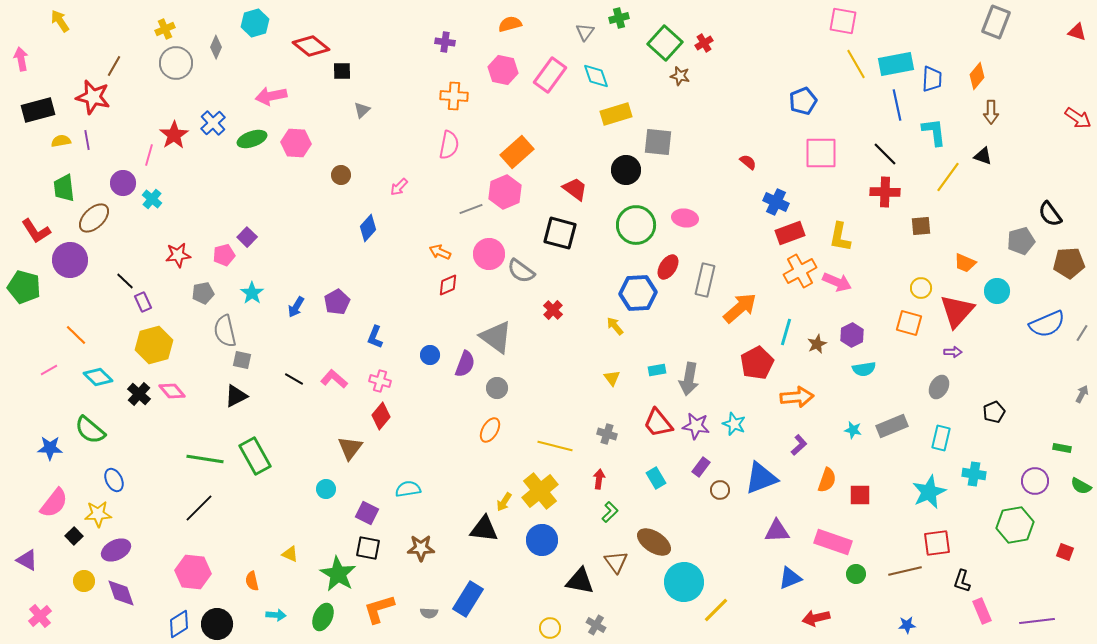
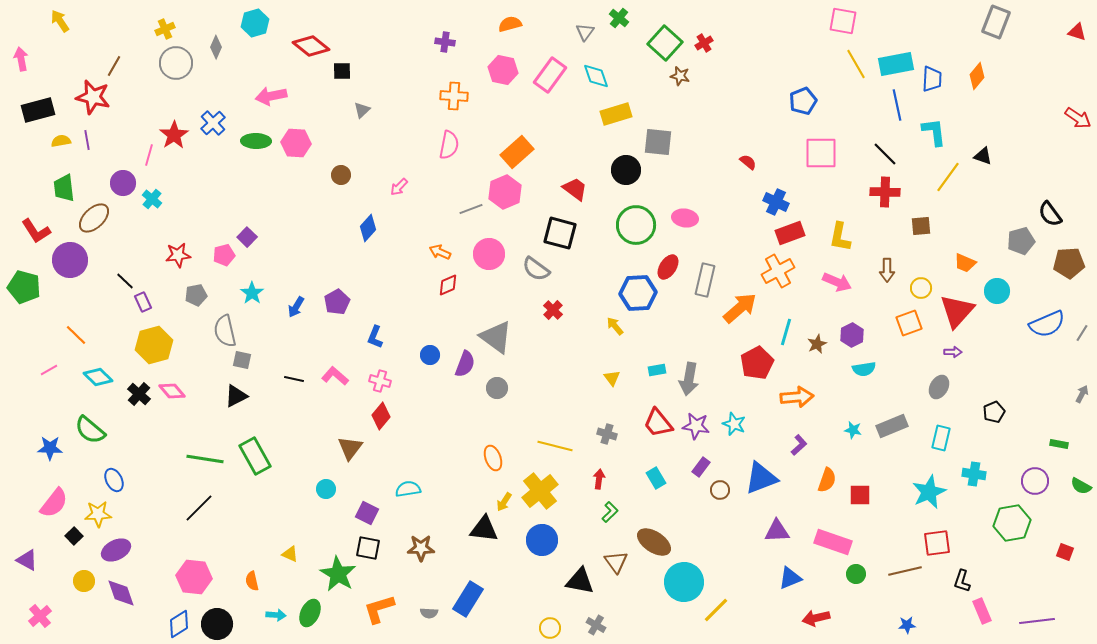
green cross at (619, 18): rotated 36 degrees counterclockwise
brown arrow at (991, 112): moved 104 px left, 158 px down
green ellipse at (252, 139): moved 4 px right, 2 px down; rotated 20 degrees clockwise
gray semicircle at (521, 271): moved 15 px right, 2 px up
orange cross at (800, 271): moved 22 px left
gray pentagon at (203, 293): moved 7 px left, 2 px down
orange square at (909, 323): rotated 36 degrees counterclockwise
black line at (294, 379): rotated 18 degrees counterclockwise
pink L-shape at (334, 379): moved 1 px right, 3 px up
orange ellipse at (490, 430): moved 3 px right, 28 px down; rotated 50 degrees counterclockwise
green rectangle at (1062, 448): moved 3 px left, 4 px up
green hexagon at (1015, 525): moved 3 px left, 2 px up
pink hexagon at (193, 572): moved 1 px right, 5 px down
green ellipse at (323, 617): moved 13 px left, 4 px up
